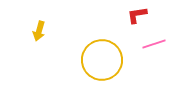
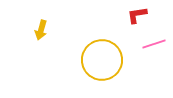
yellow arrow: moved 2 px right, 1 px up
